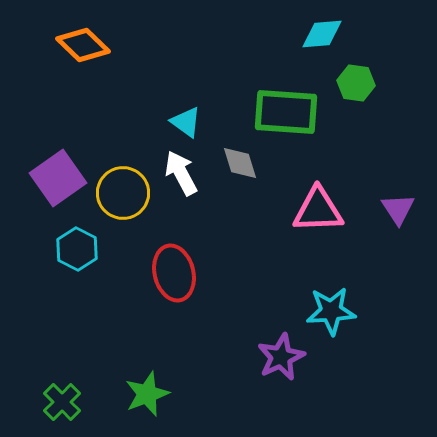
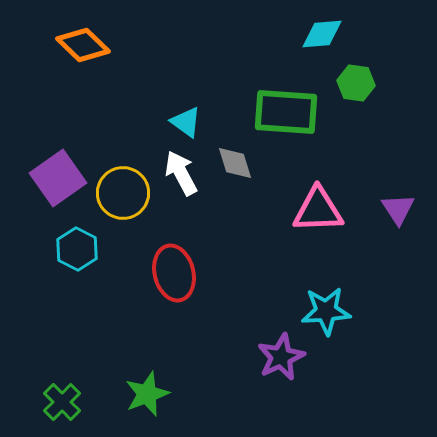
gray diamond: moved 5 px left
cyan star: moved 5 px left
